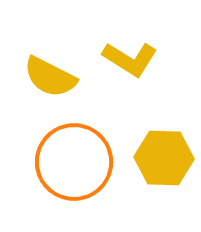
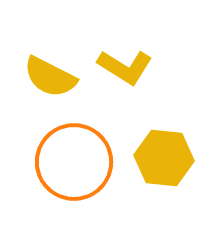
yellow L-shape: moved 5 px left, 8 px down
yellow hexagon: rotated 4 degrees clockwise
